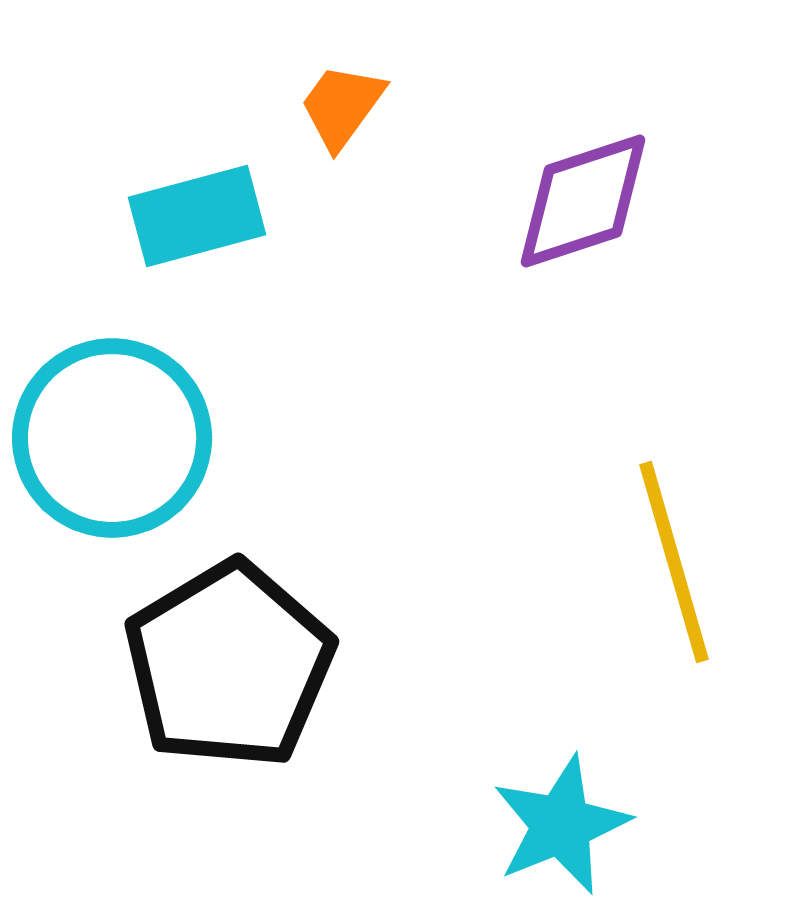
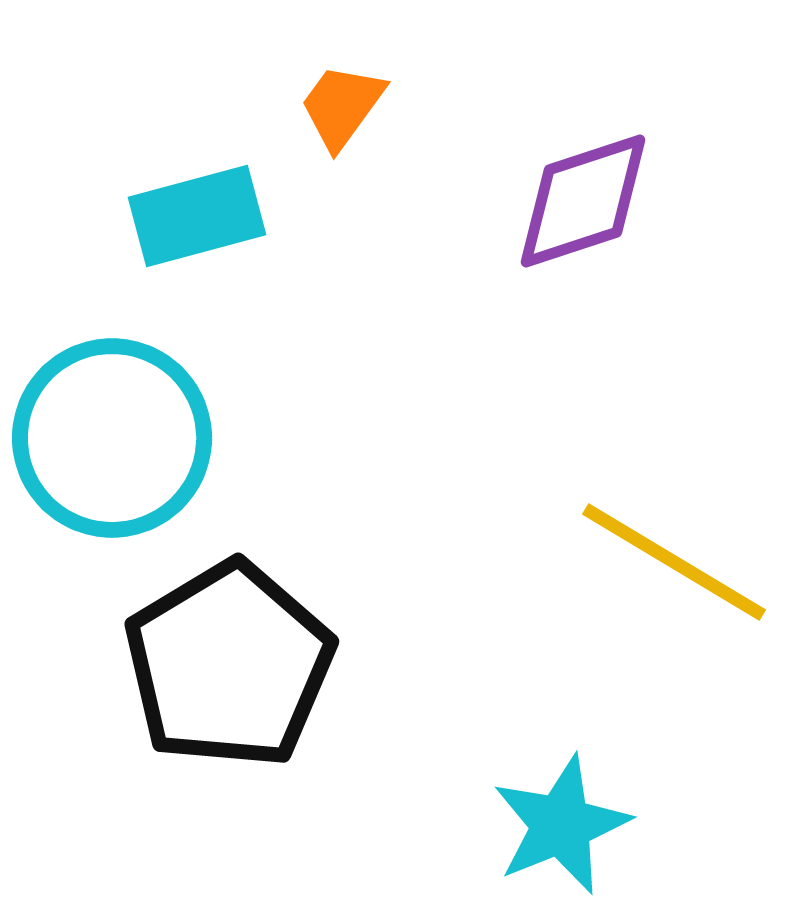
yellow line: rotated 43 degrees counterclockwise
